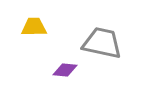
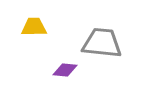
gray trapezoid: rotated 6 degrees counterclockwise
